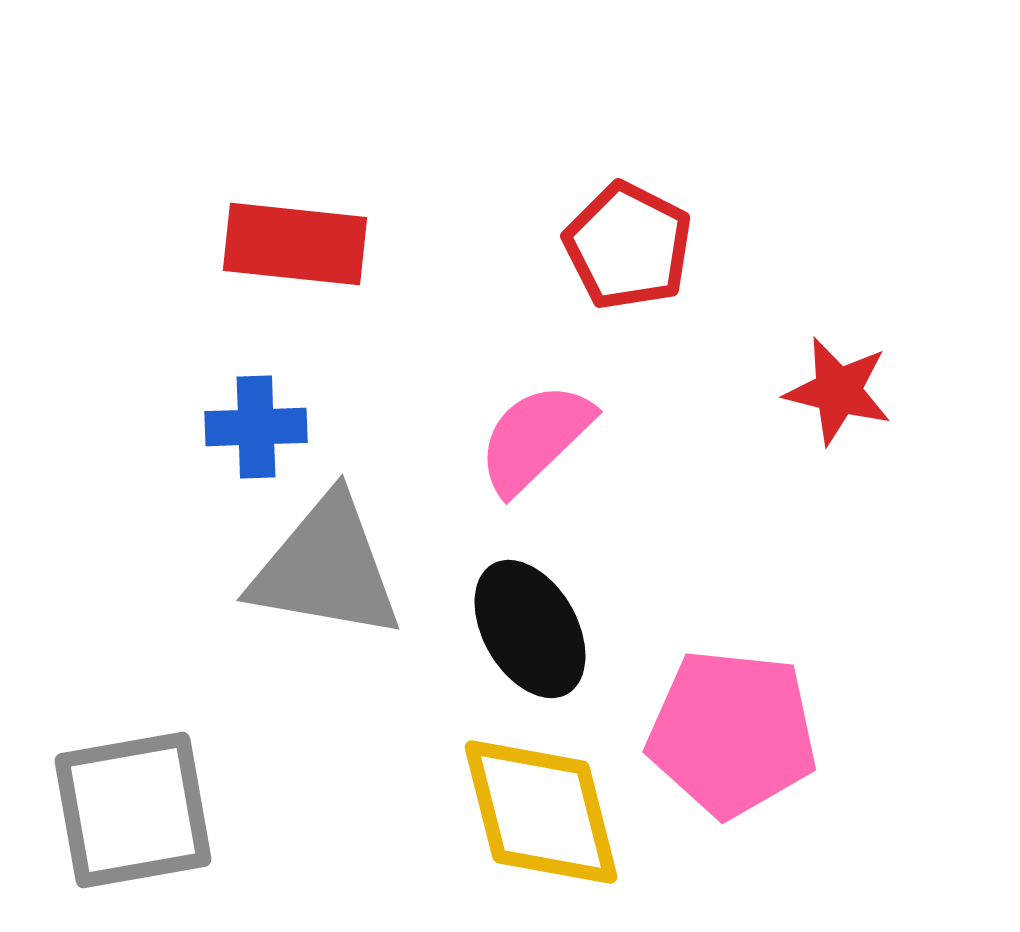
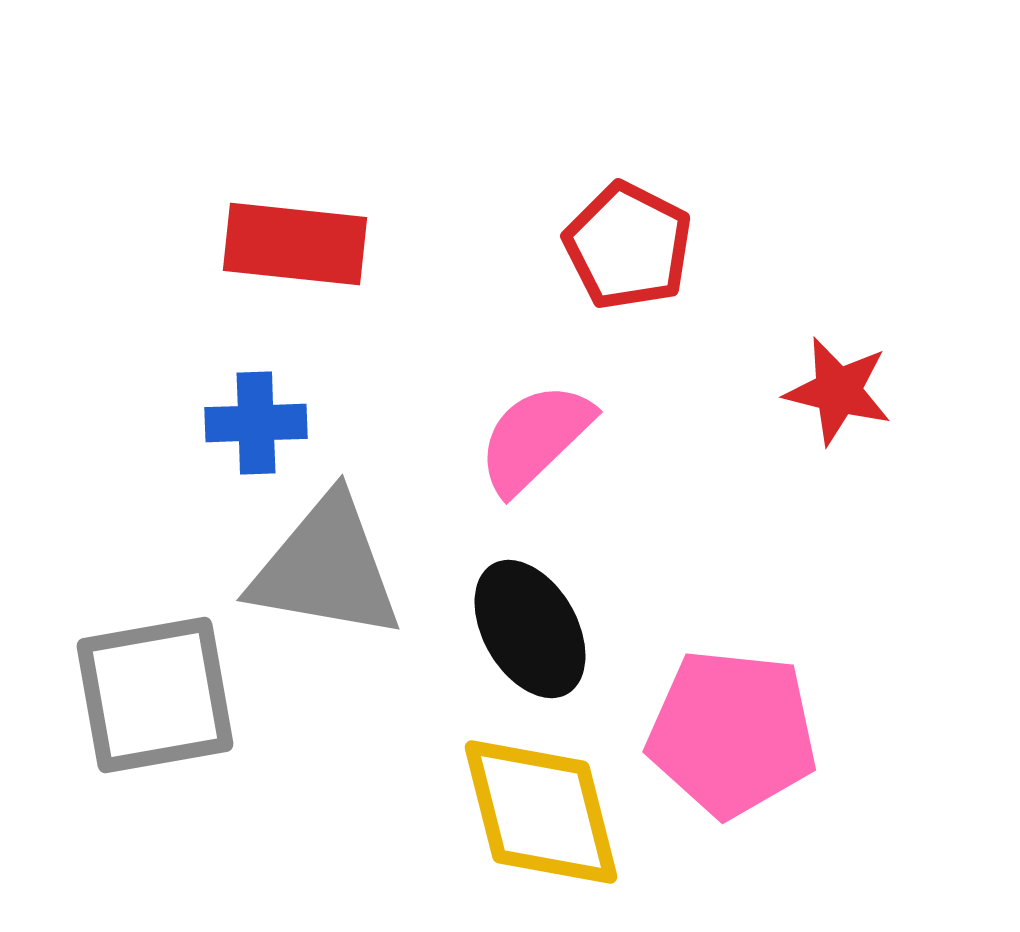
blue cross: moved 4 px up
gray square: moved 22 px right, 115 px up
